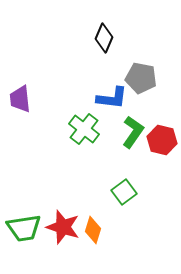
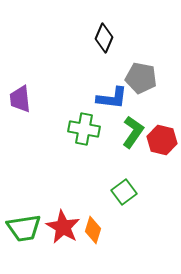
green cross: rotated 28 degrees counterclockwise
red star: rotated 12 degrees clockwise
